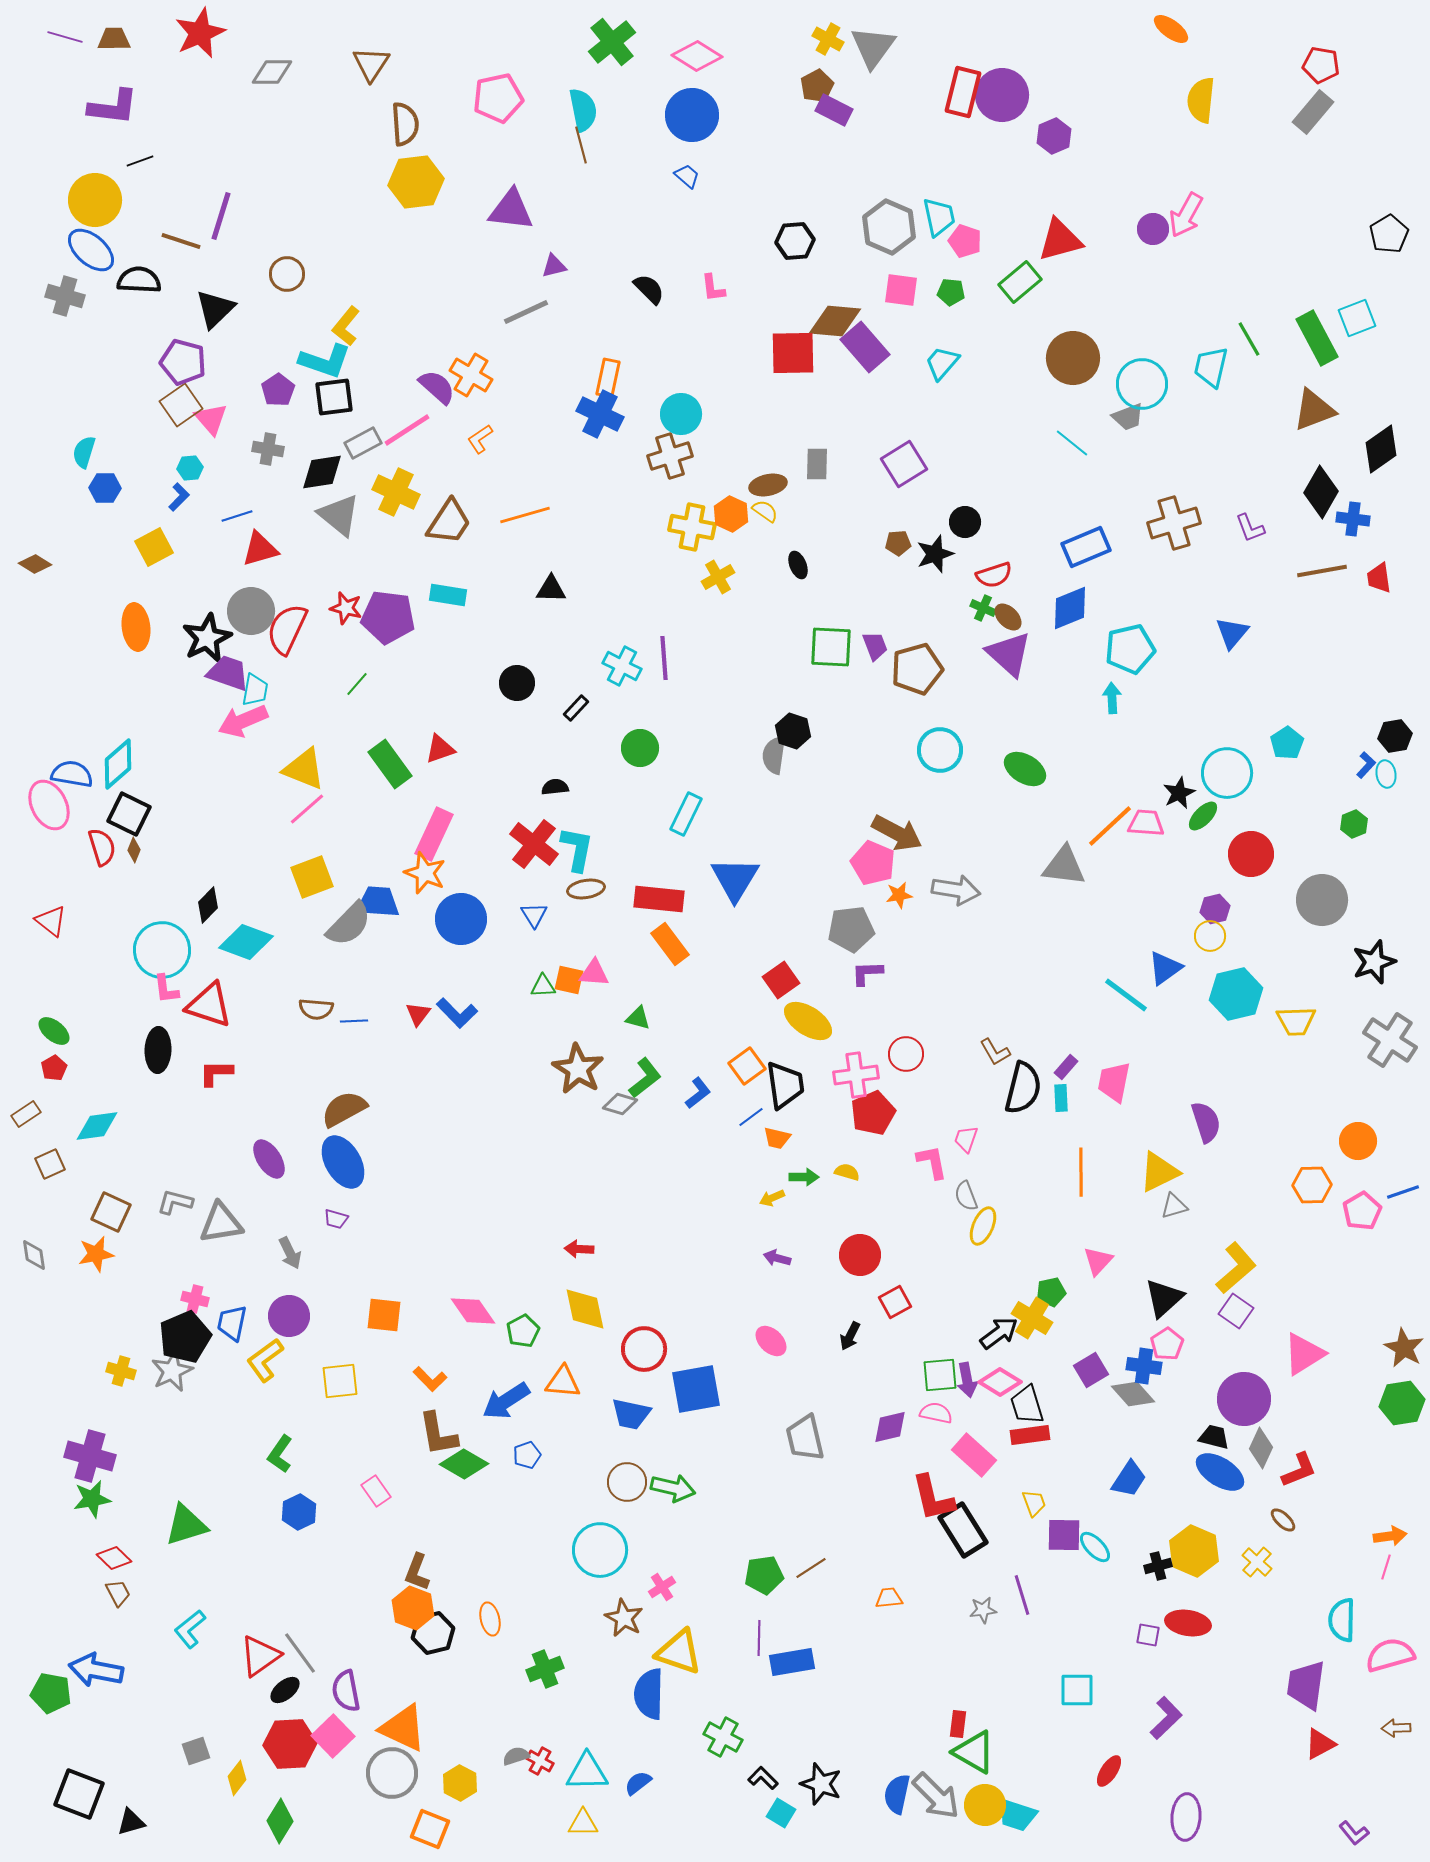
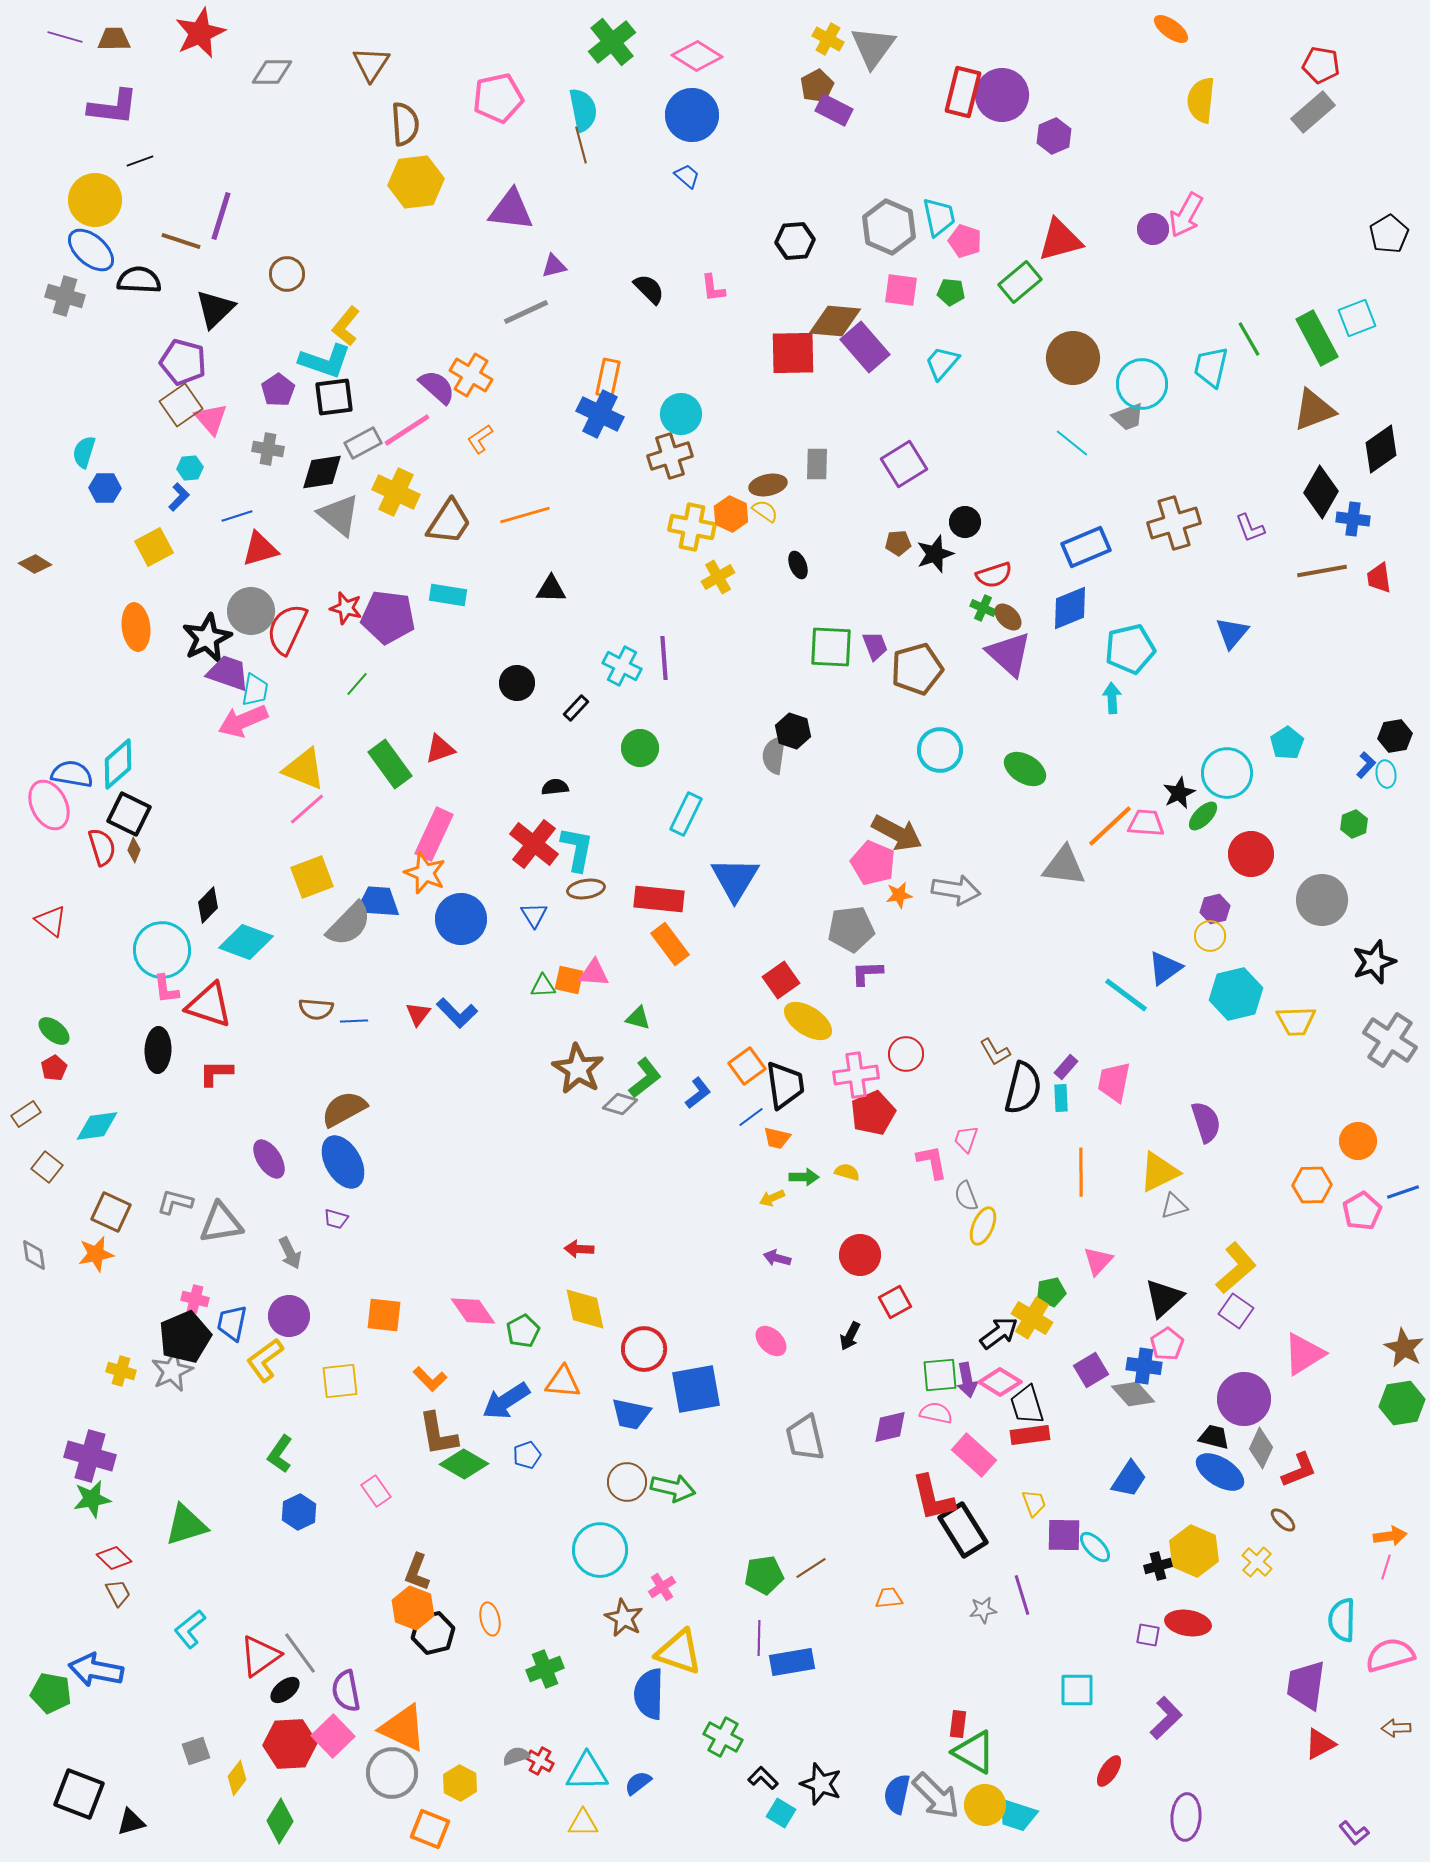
gray rectangle at (1313, 112): rotated 9 degrees clockwise
brown square at (50, 1164): moved 3 px left, 3 px down; rotated 28 degrees counterclockwise
